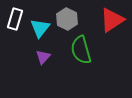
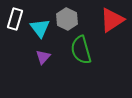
cyan triangle: rotated 15 degrees counterclockwise
